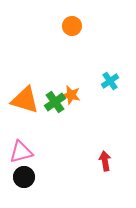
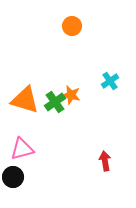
pink triangle: moved 1 px right, 3 px up
black circle: moved 11 px left
